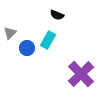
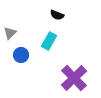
cyan rectangle: moved 1 px right, 1 px down
blue circle: moved 6 px left, 7 px down
purple cross: moved 7 px left, 4 px down
